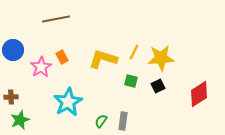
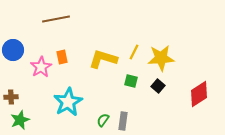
orange rectangle: rotated 16 degrees clockwise
black square: rotated 24 degrees counterclockwise
green semicircle: moved 2 px right, 1 px up
